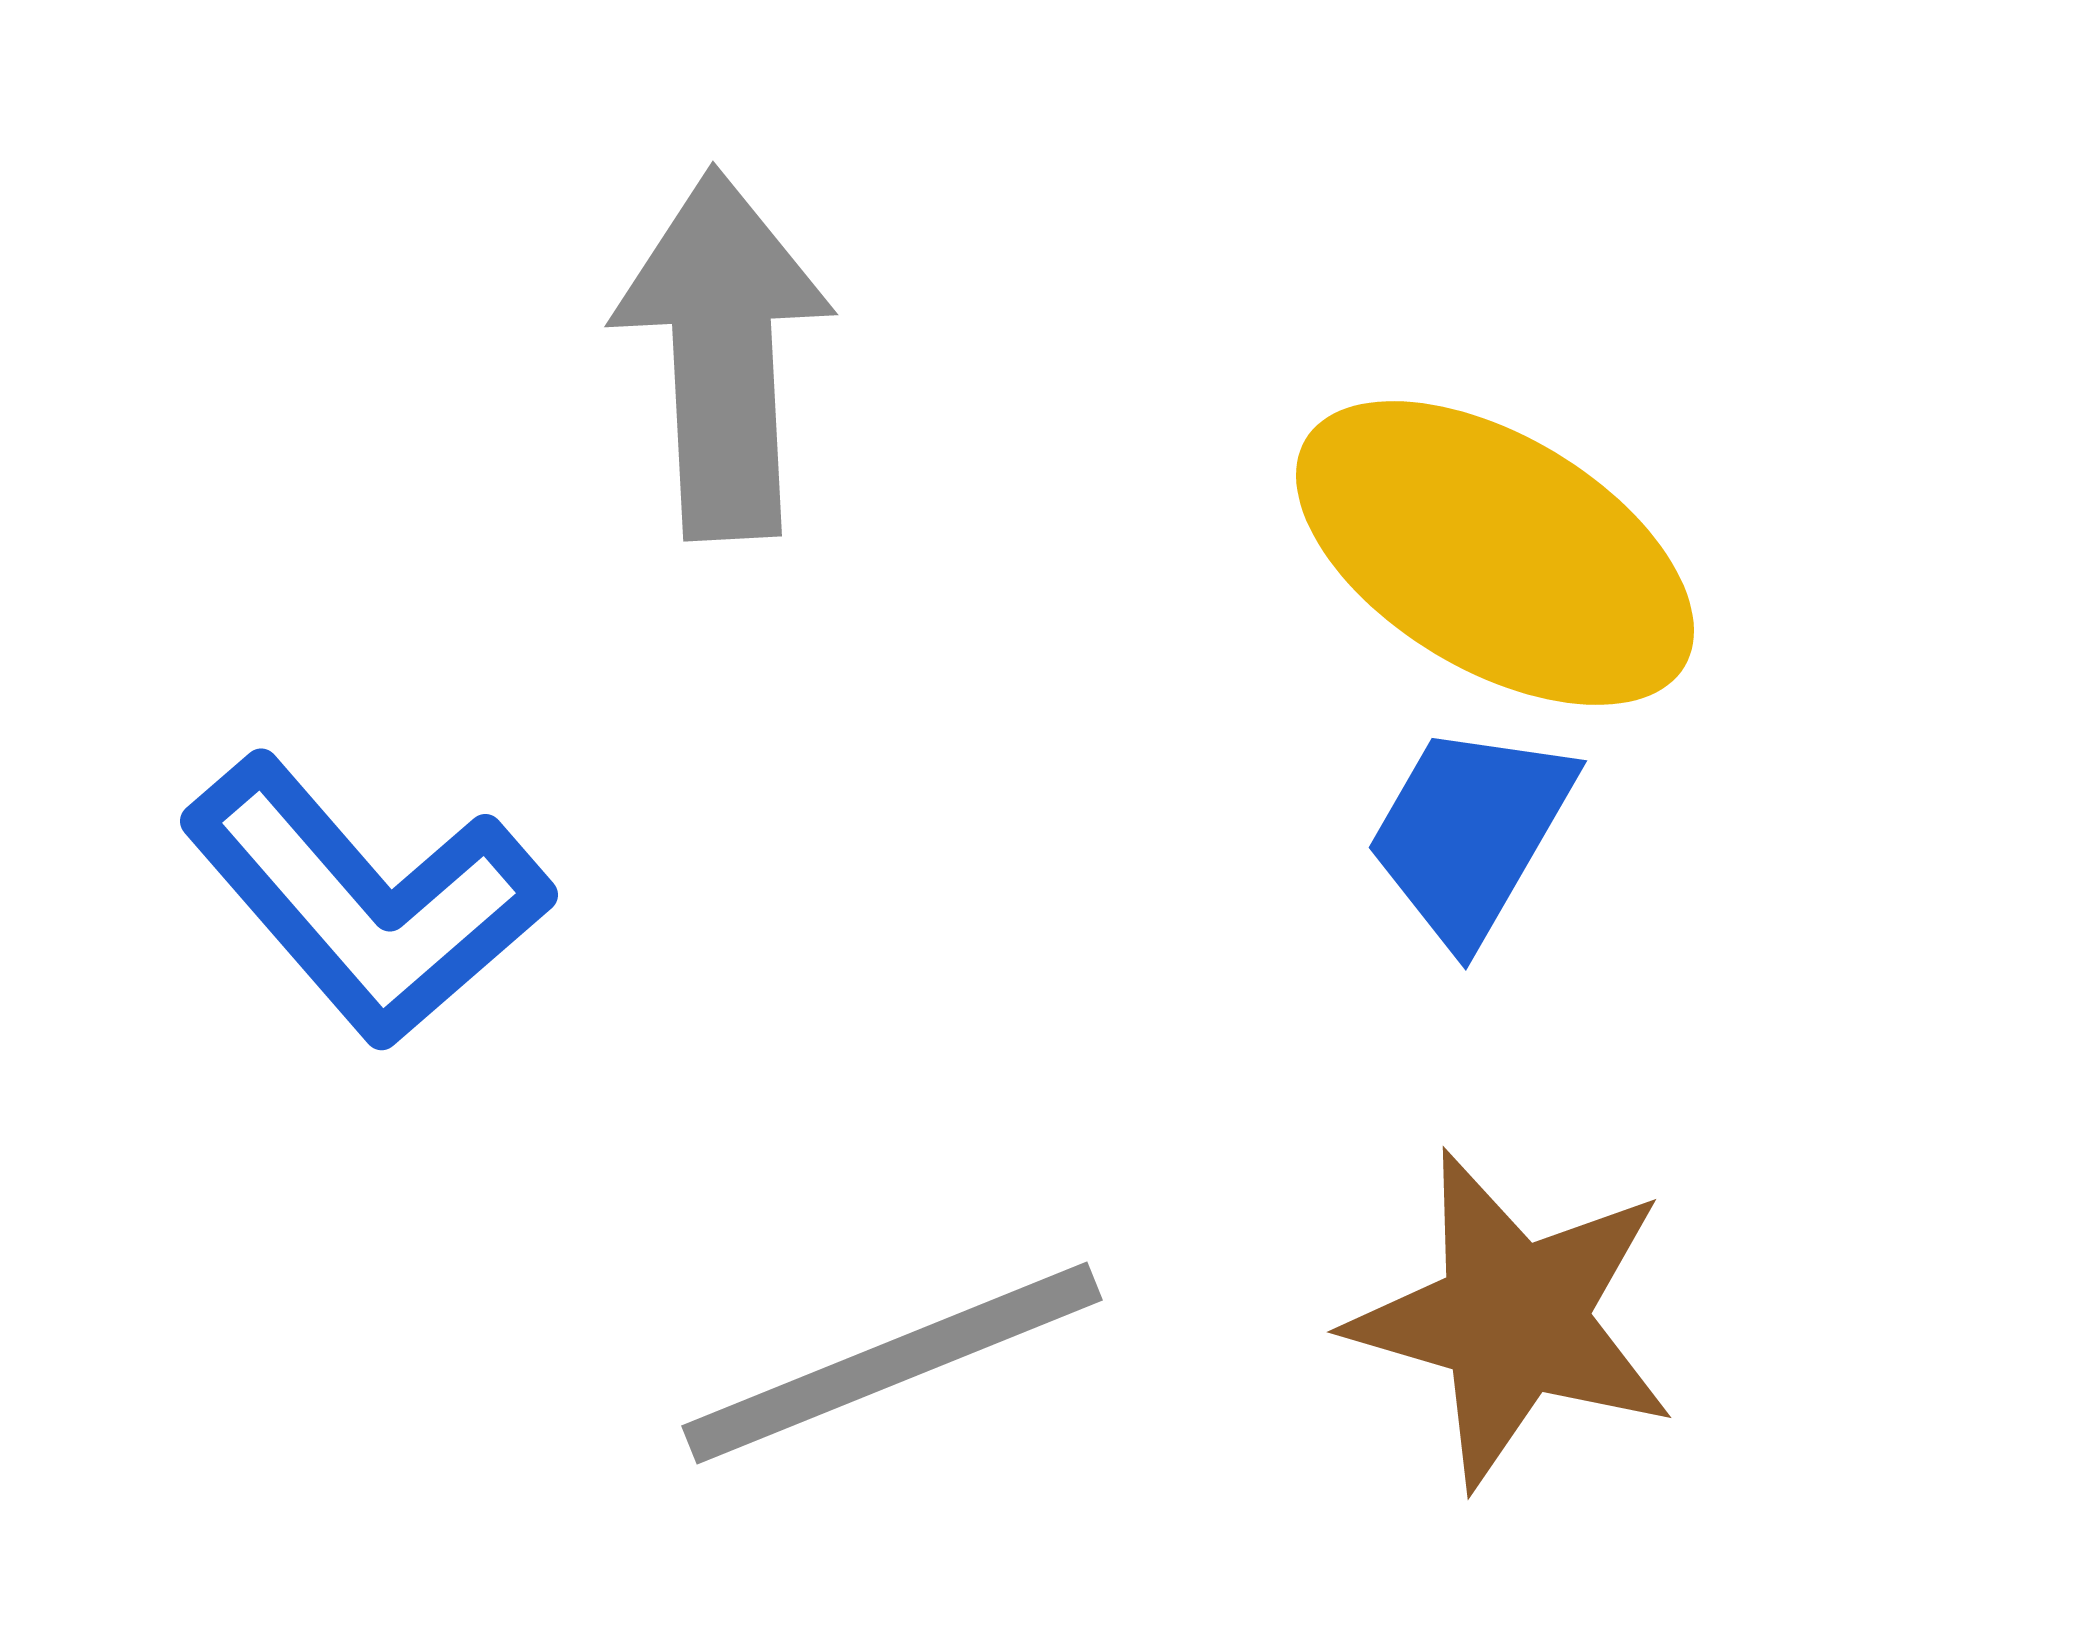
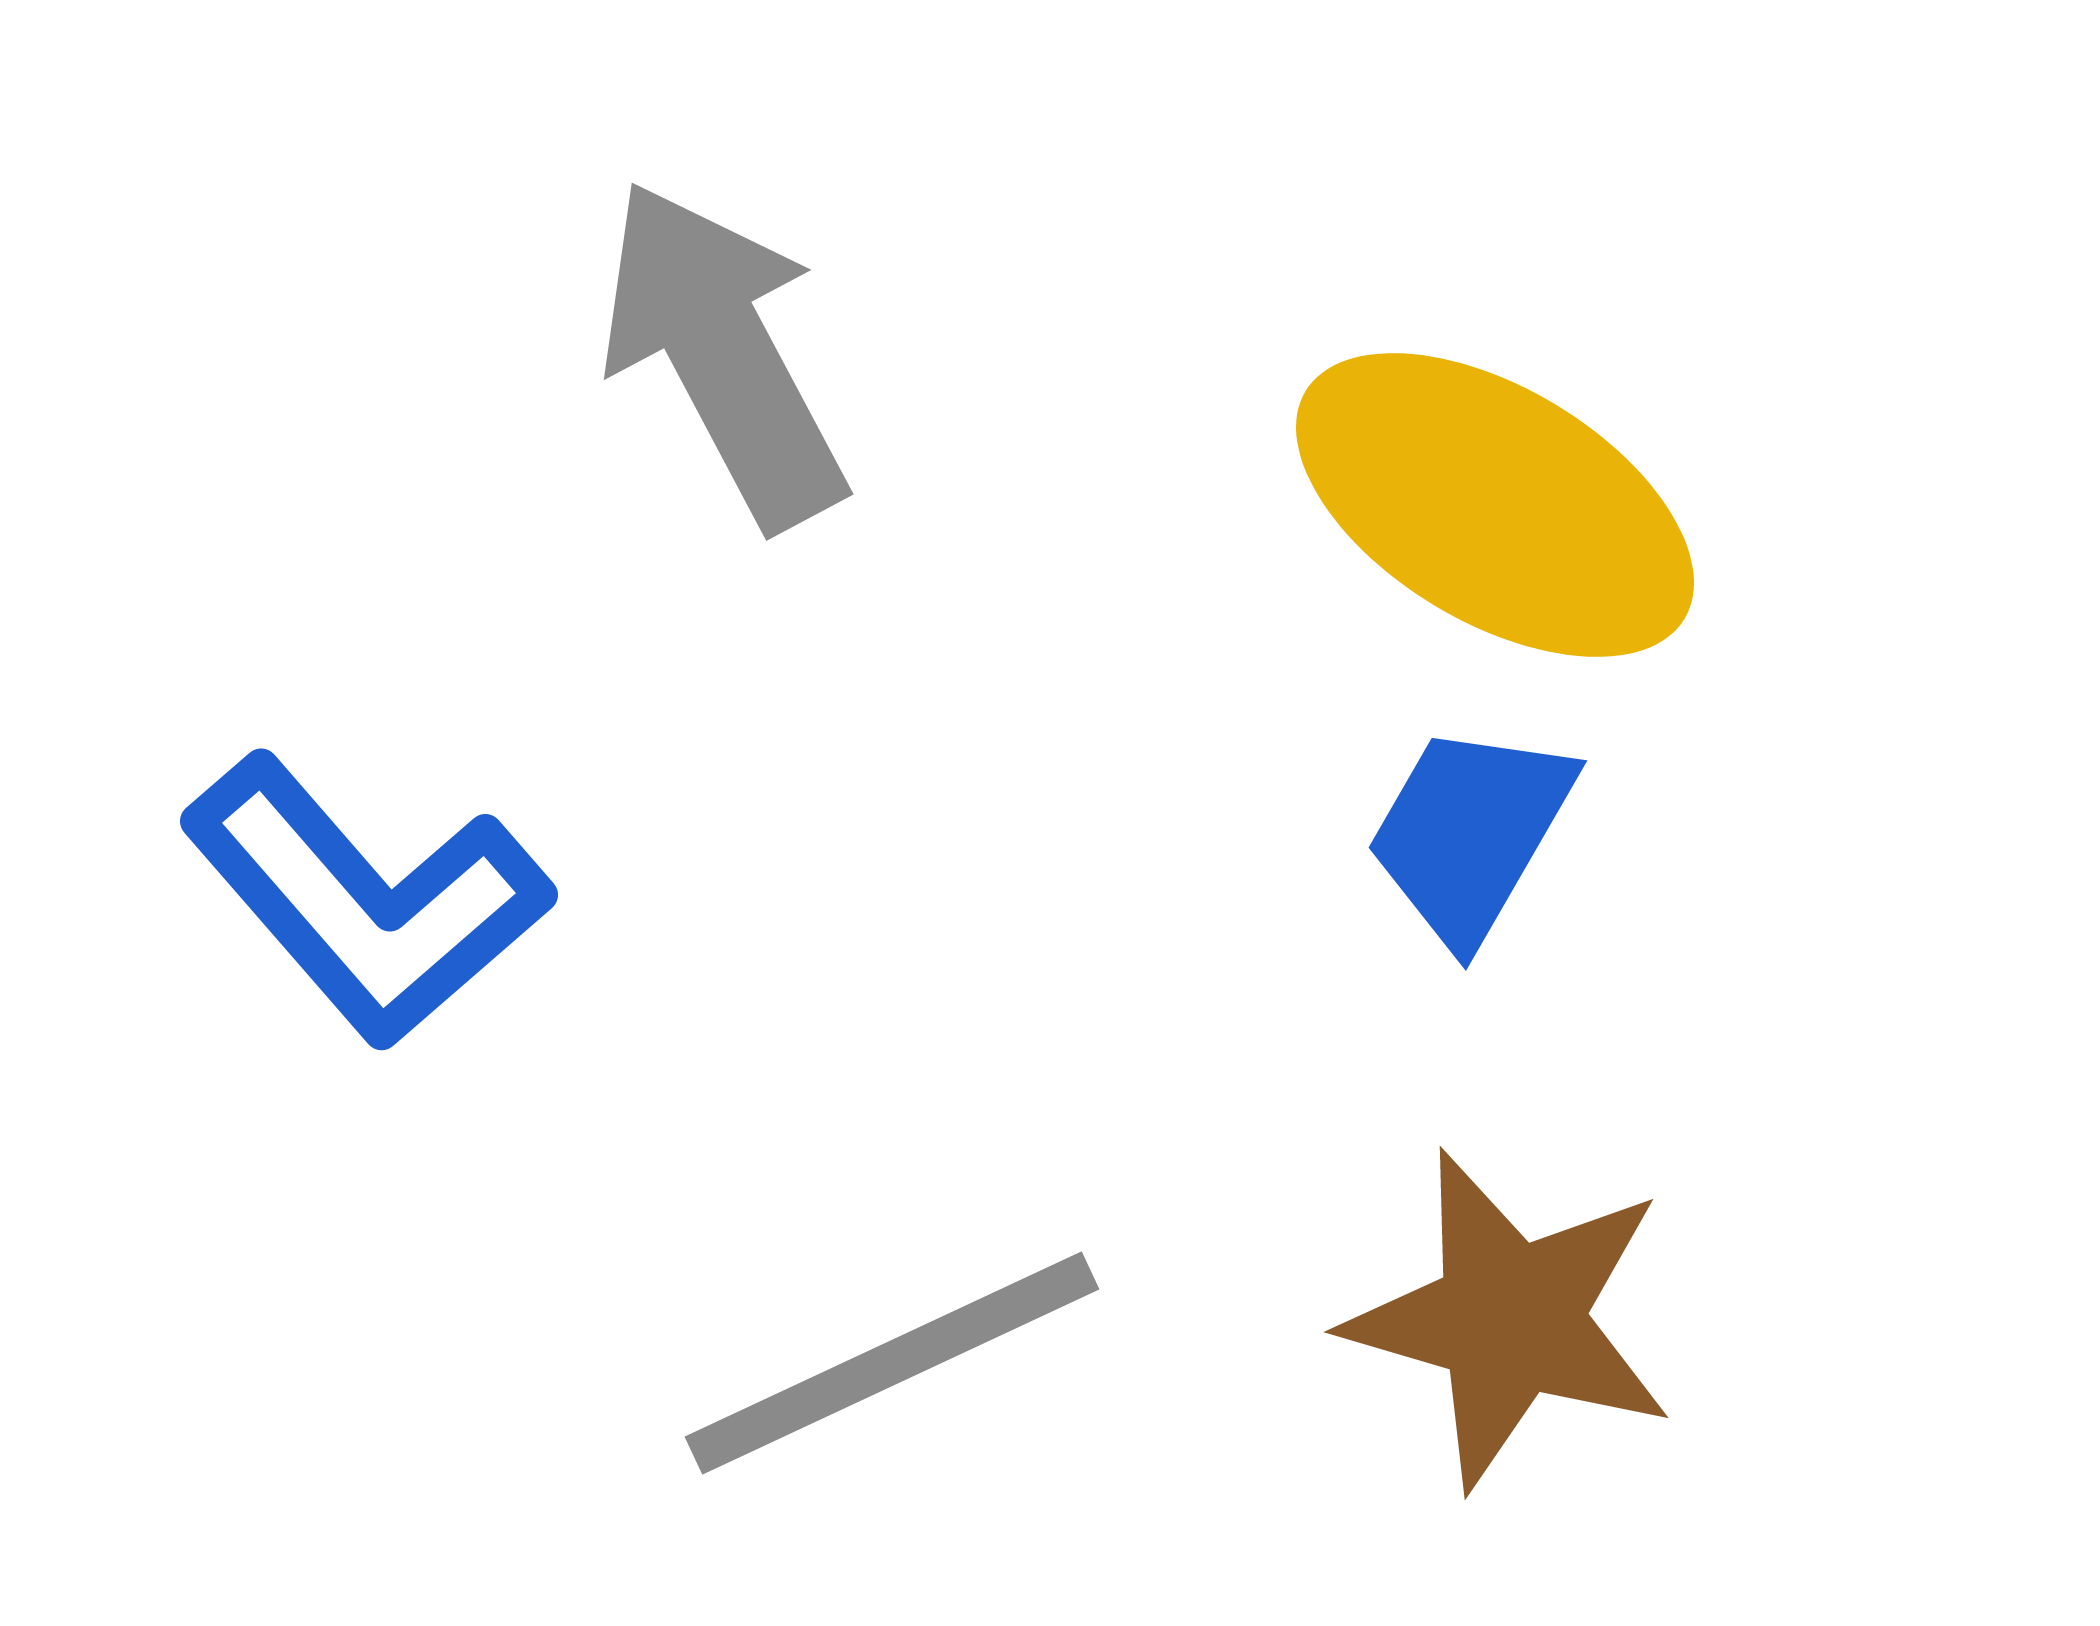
gray arrow: rotated 25 degrees counterclockwise
yellow ellipse: moved 48 px up
brown star: moved 3 px left
gray line: rotated 3 degrees counterclockwise
